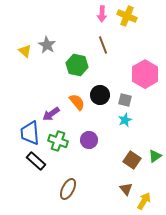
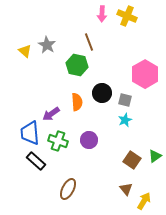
brown line: moved 14 px left, 3 px up
black circle: moved 2 px right, 2 px up
orange semicircle: rotated 36 degrees clockwise
